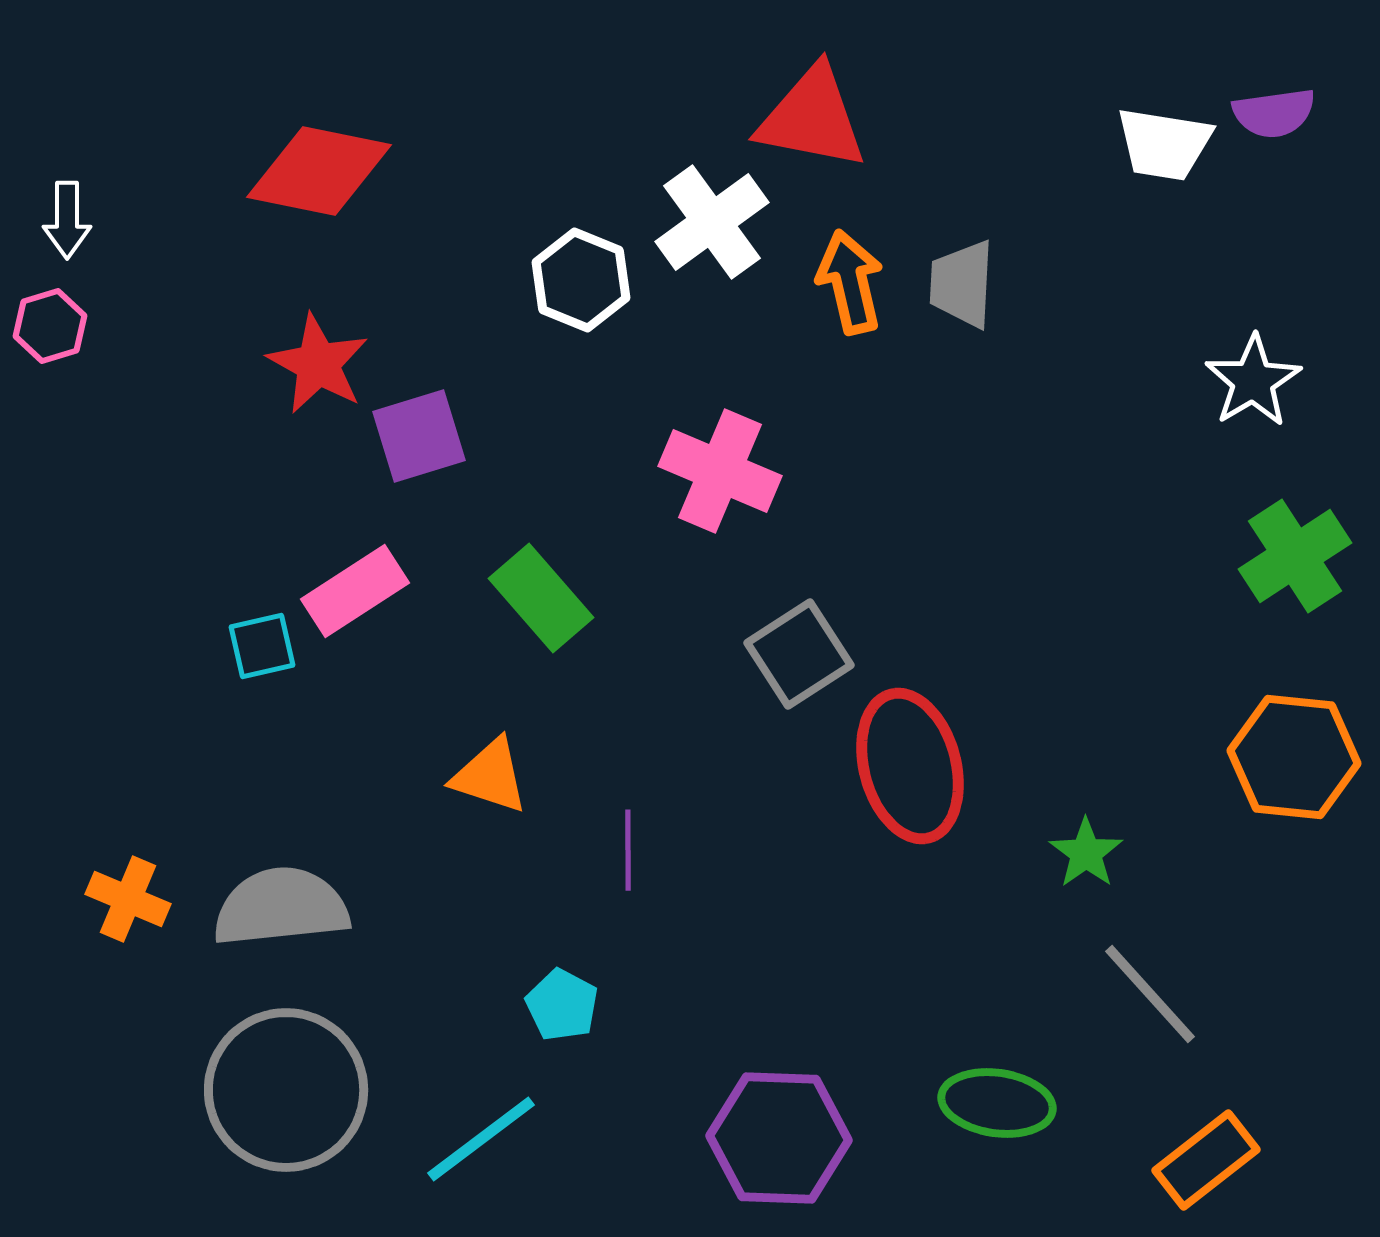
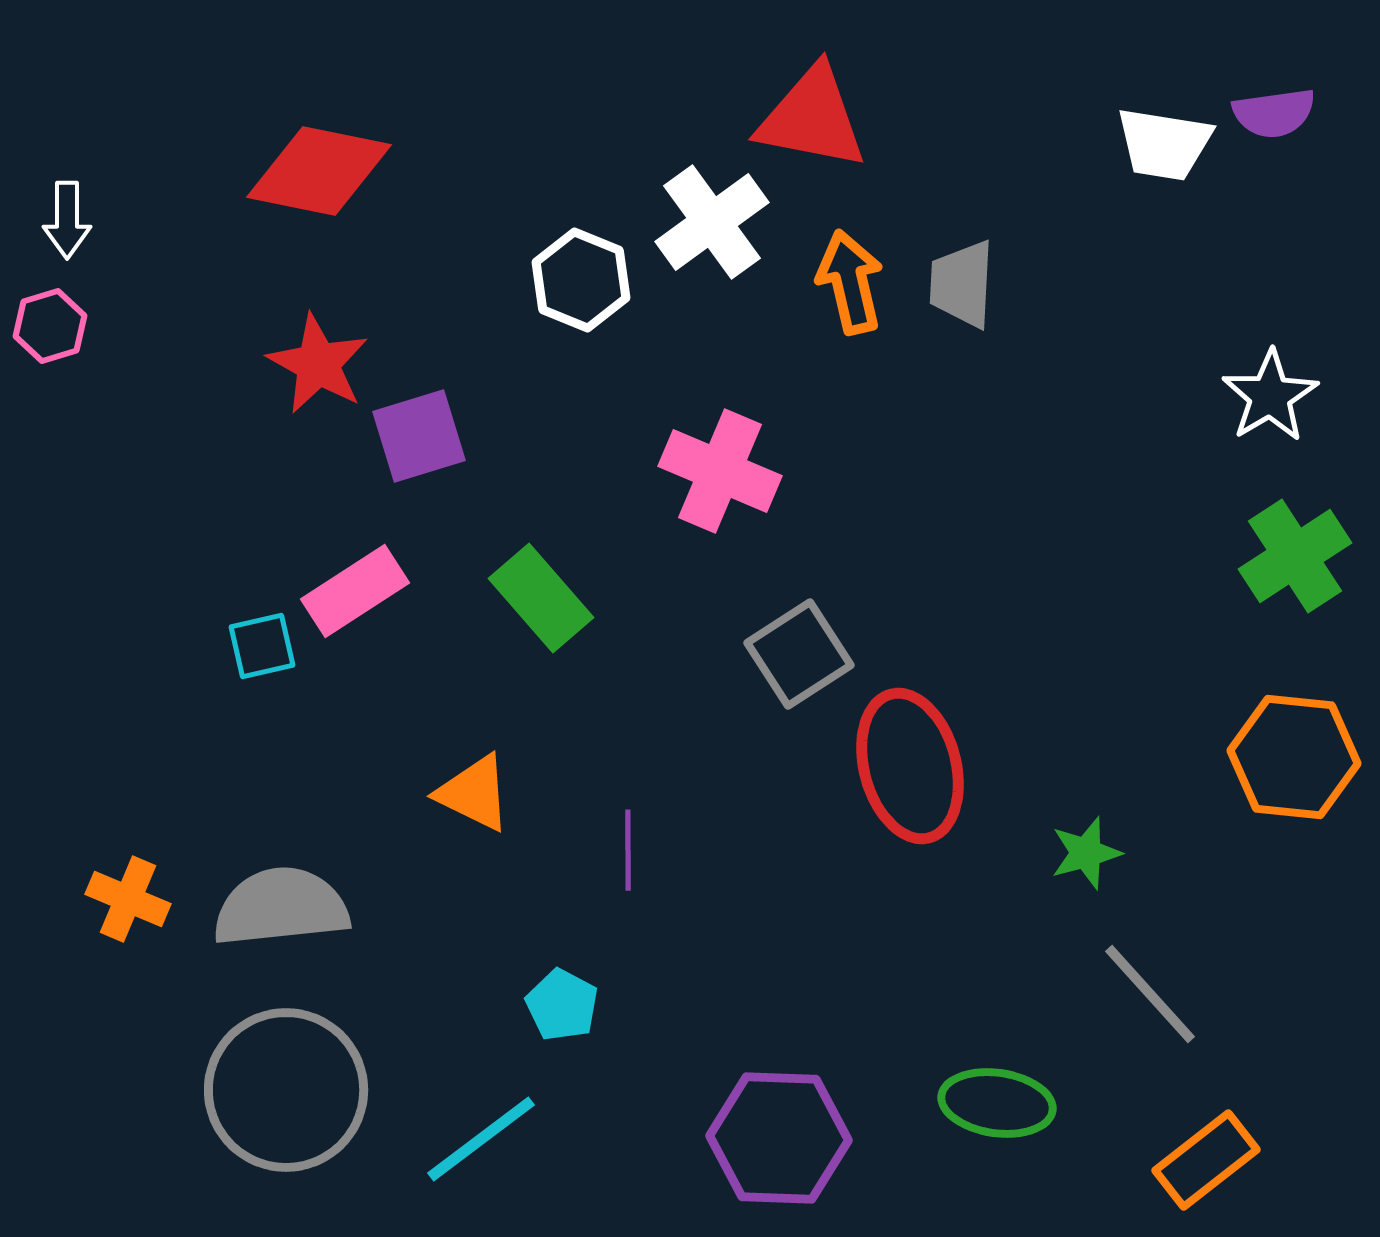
white star: moved 17 px right, 15 px down
orange triangle: moved 16 px left, 17 px down; rotated 8 degrees clockwise
green star: rotated 20 degrees clockwise
